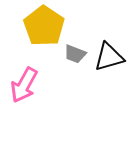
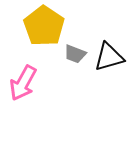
pink arrow: moved 1 px left, 2 px up
